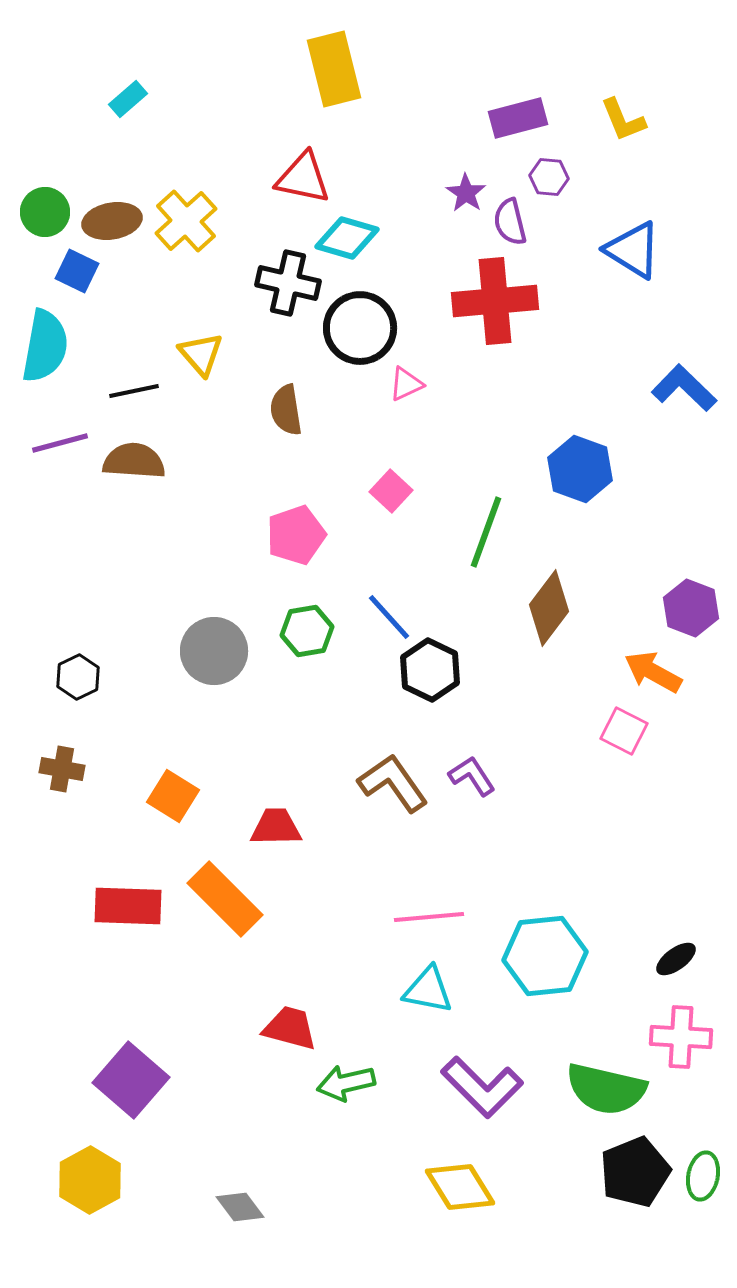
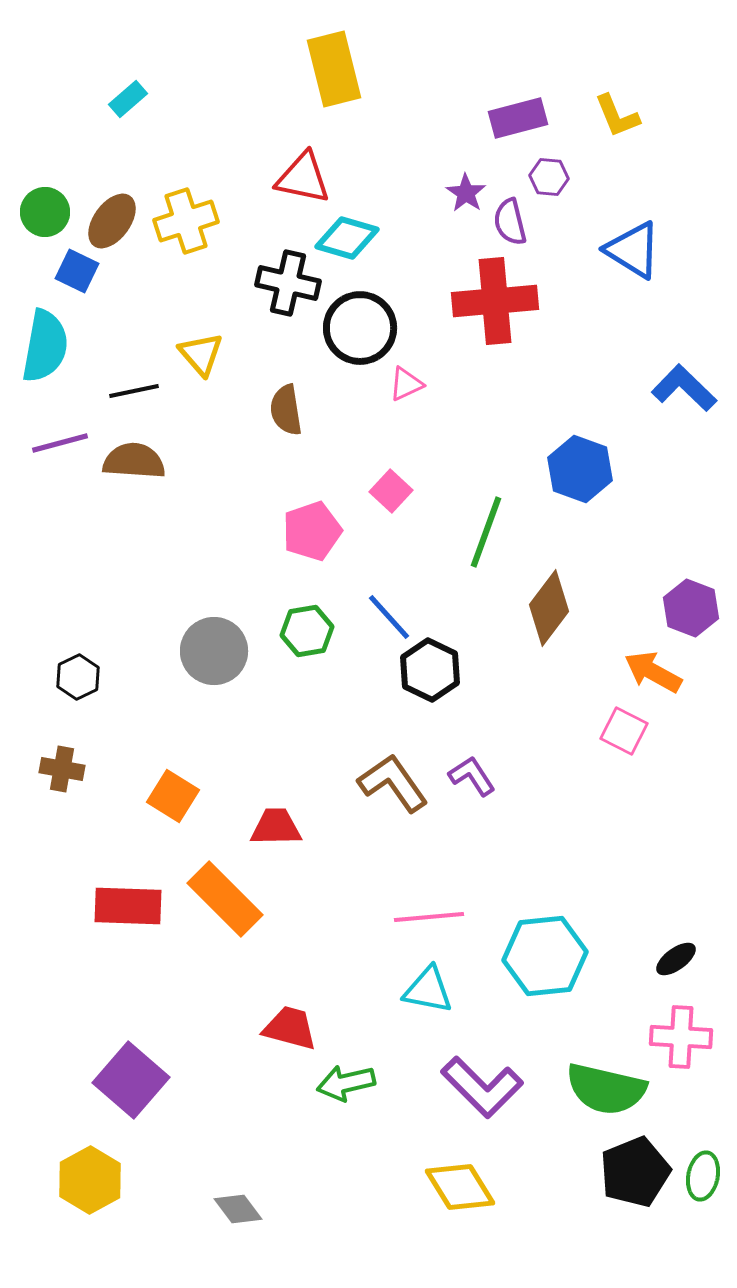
yellow L-shape at (623, 120): moved 6 px left, 4 px up
brown ellipse at (112, 221): rotated 44 degrees counterclockwise
yellow cross at (186, 221): rotated 24 degrees clockwise
pink pentagon at (296, 535): moved 16 px right, 4 px up
gray diamond at (240, 1207): moved 2 px left, 2 px down
